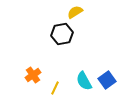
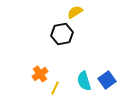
orange cross: moved 7 px right, 1 px up
cyan semicircle: rotated 12 degrees clockwise
